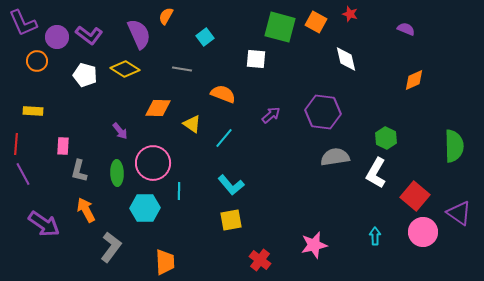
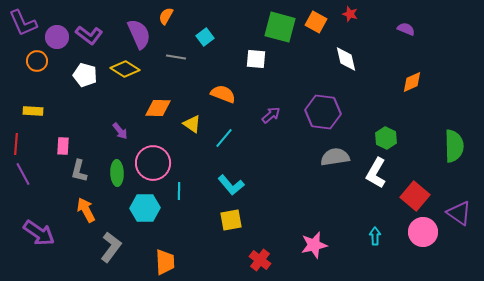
gray line at (182, 69): moved 6 px left, 12 px up
orange diamond at (414, 80): moved 2 px left, 2 px down
purple arrow at (44, 224): moved 5 px left, 9 px down
